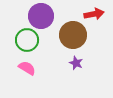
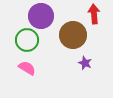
red arrow: rotated 84 degrees counterclockwise
purple star: moved 9 px right
